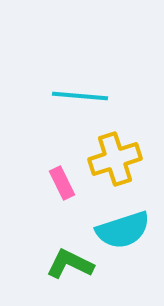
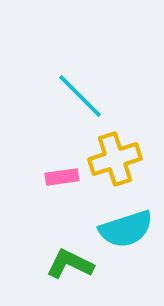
cyan line: rotated 40 degrees clockwise
pink rectangle: moved 6 px up; rotated 72 degrees counterclockwise
cyan semicircle: moved 3 px right, 1 px up
